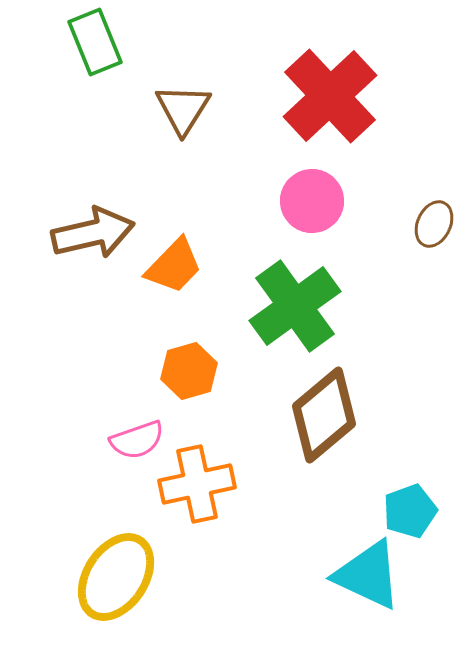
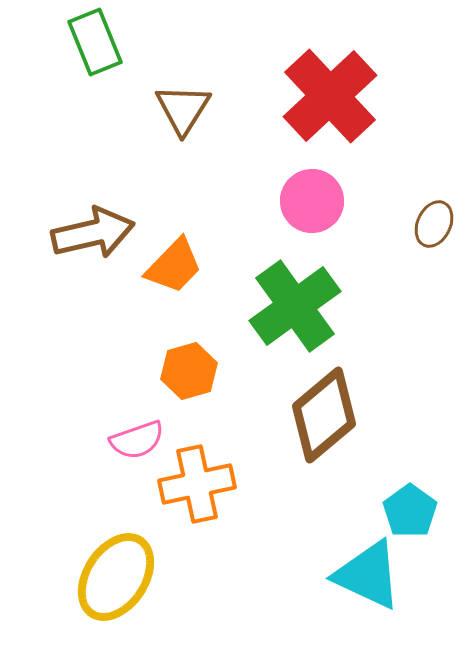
cyan pentagon: rotated 16 degrees counterclockwise
